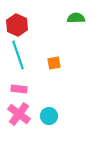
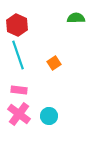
orange square: rotated 24 degrees counterclockwise
pink rectangle: moved 1 px down
